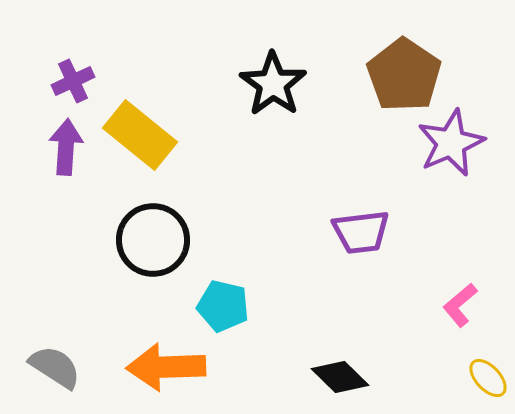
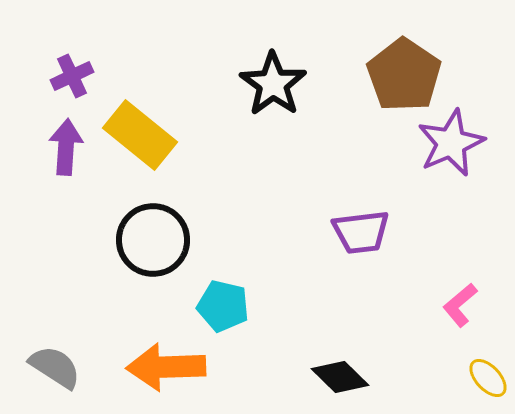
purple cross: moved 1 px left, 5 px up
